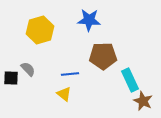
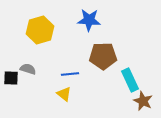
gray semicircle: rotated 28 degrees counterclockwise
